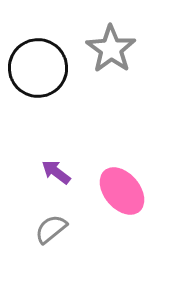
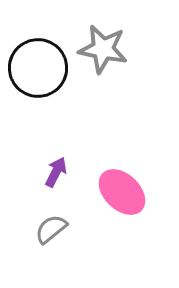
gray star: moved 8 px left; rotated 24 degrees counterclockwise
purple arrow: rotated 80 degrees clockwise
pink ellipse: moved 1 px down; rotated 6 degrees counterclockwise
